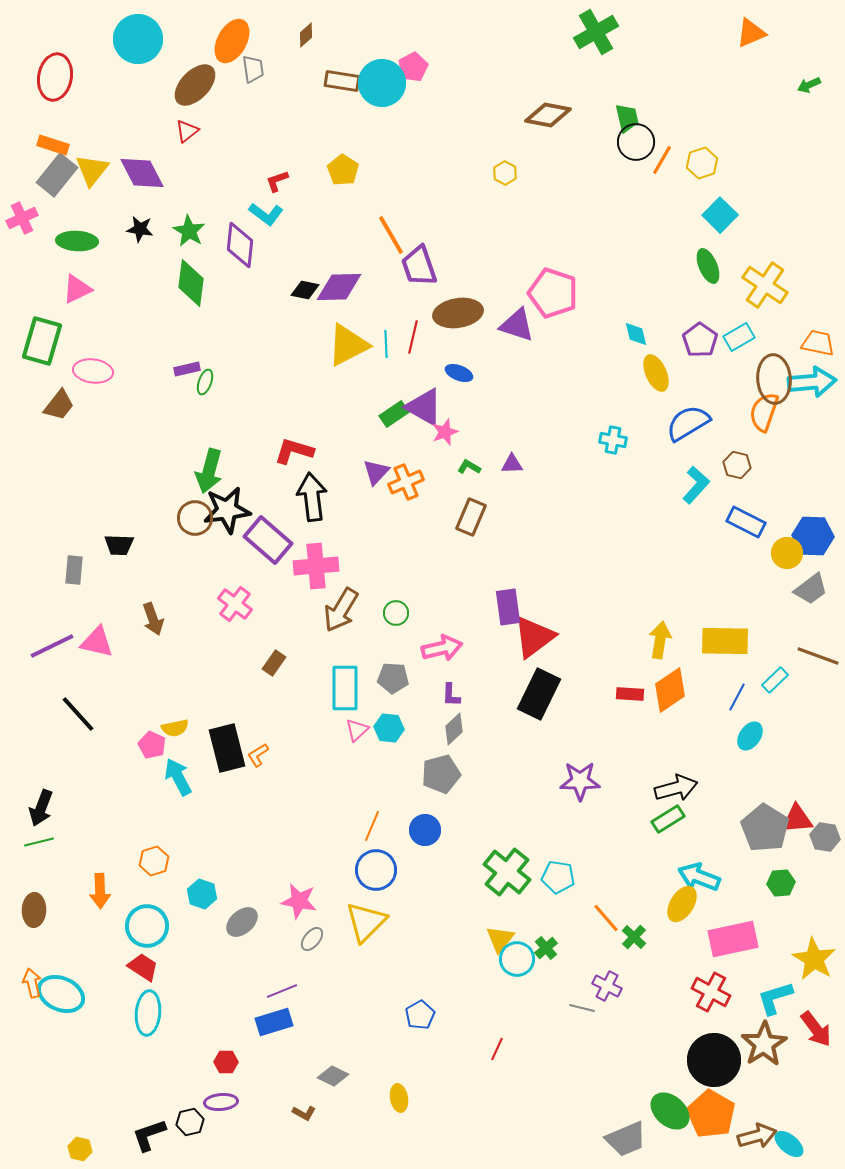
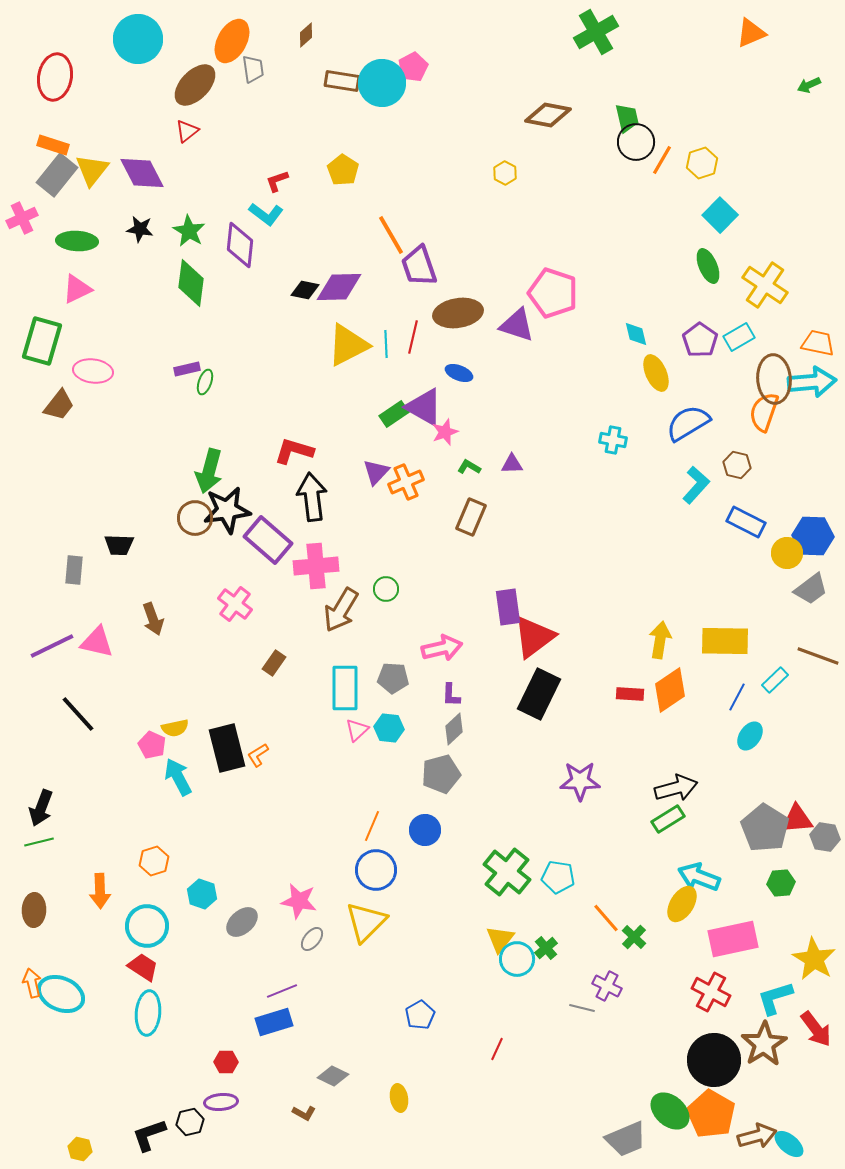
green circle at (396, 613): moved 10 px left, 24 px up
